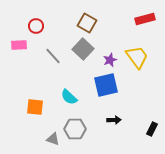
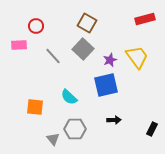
gray triangle: rotated 32 degrees clockwise
